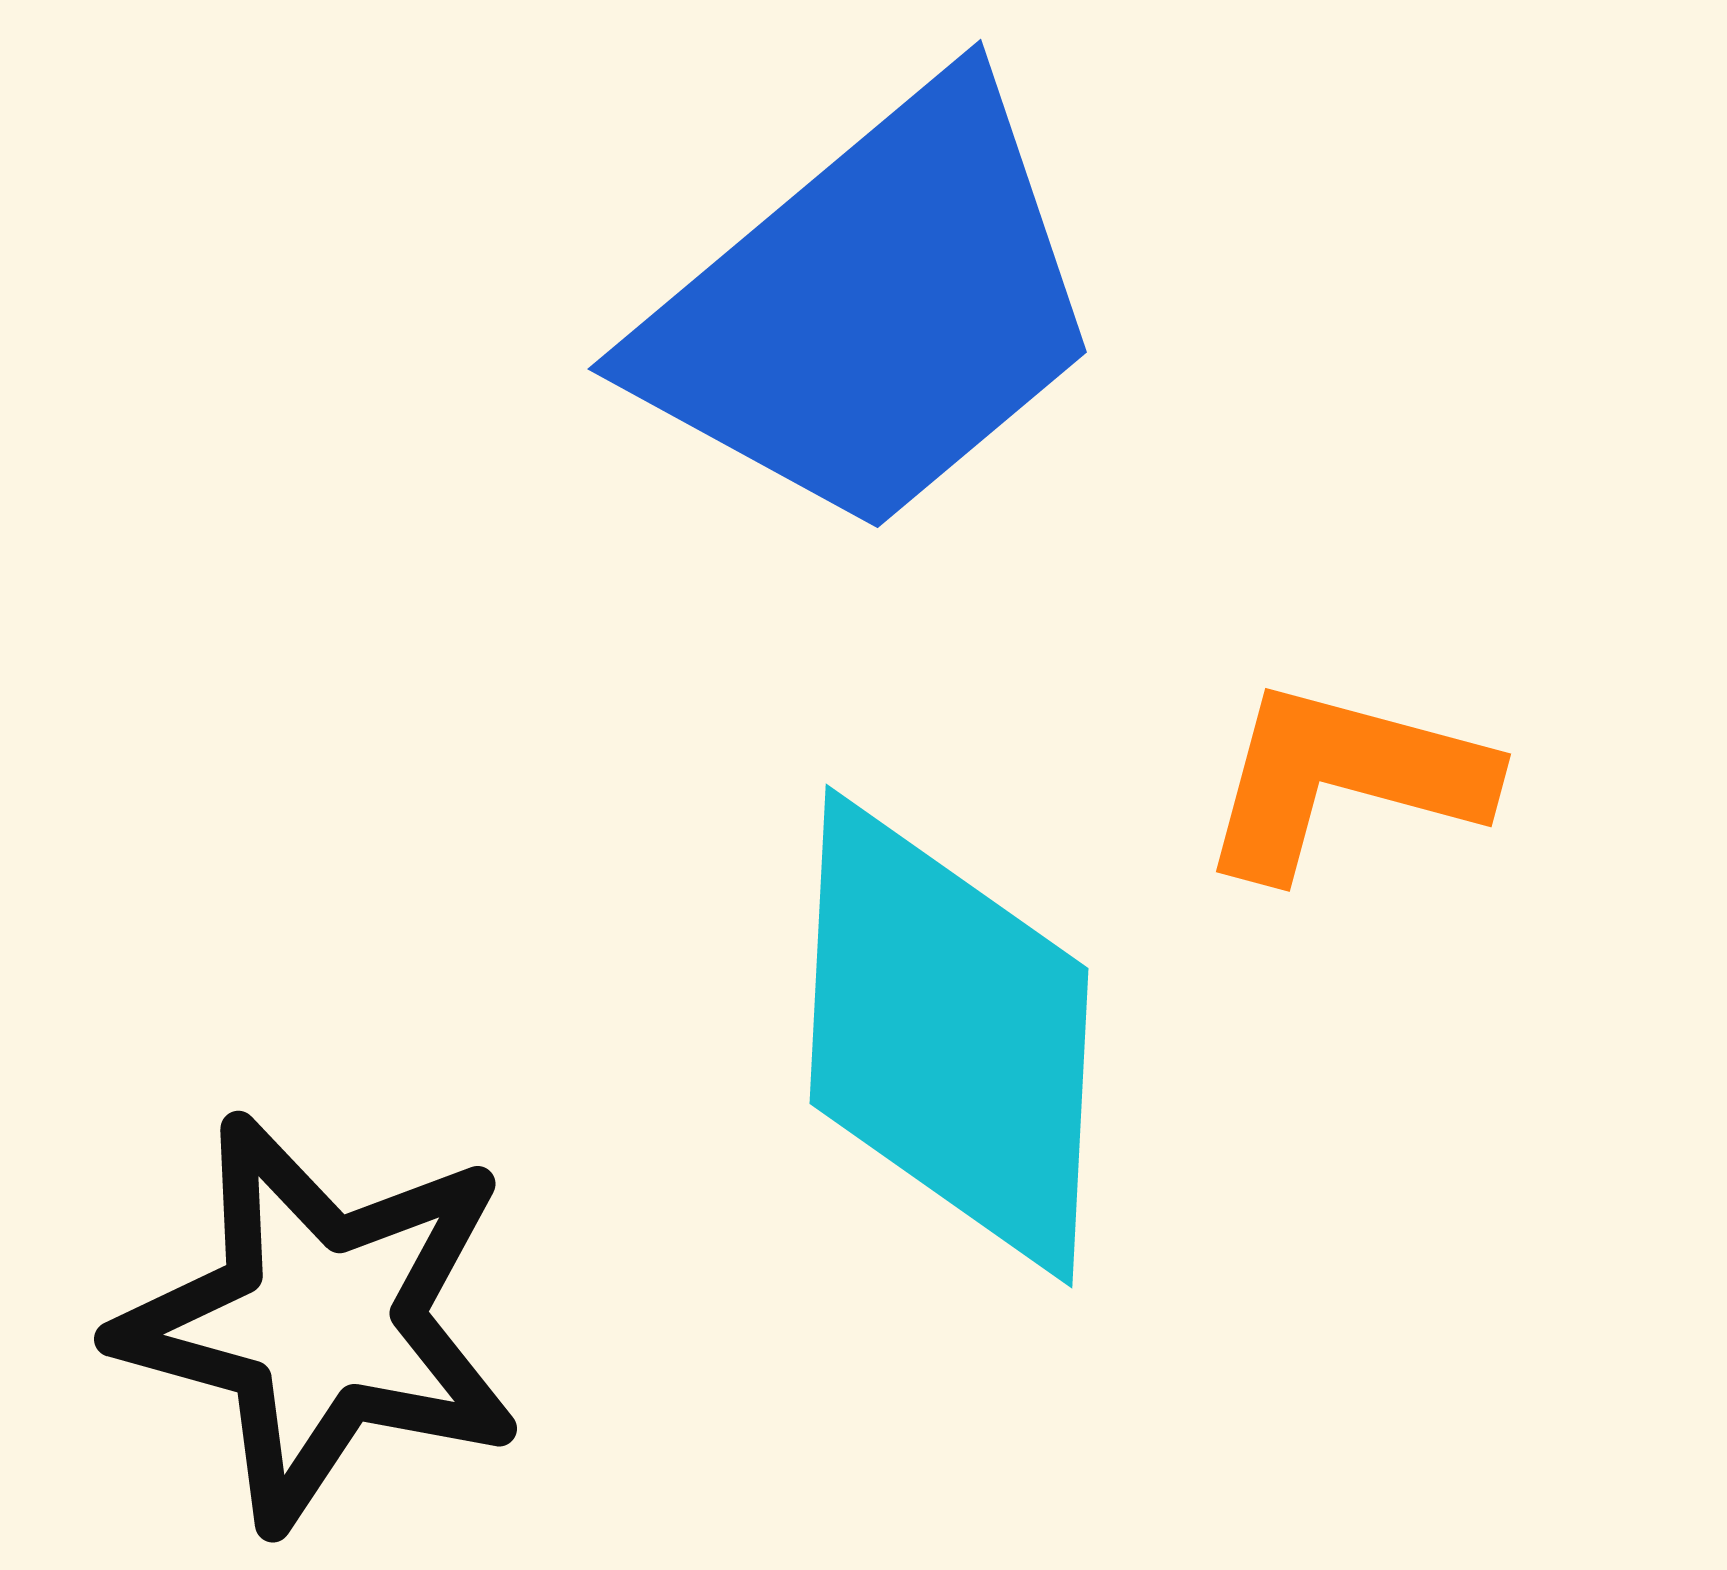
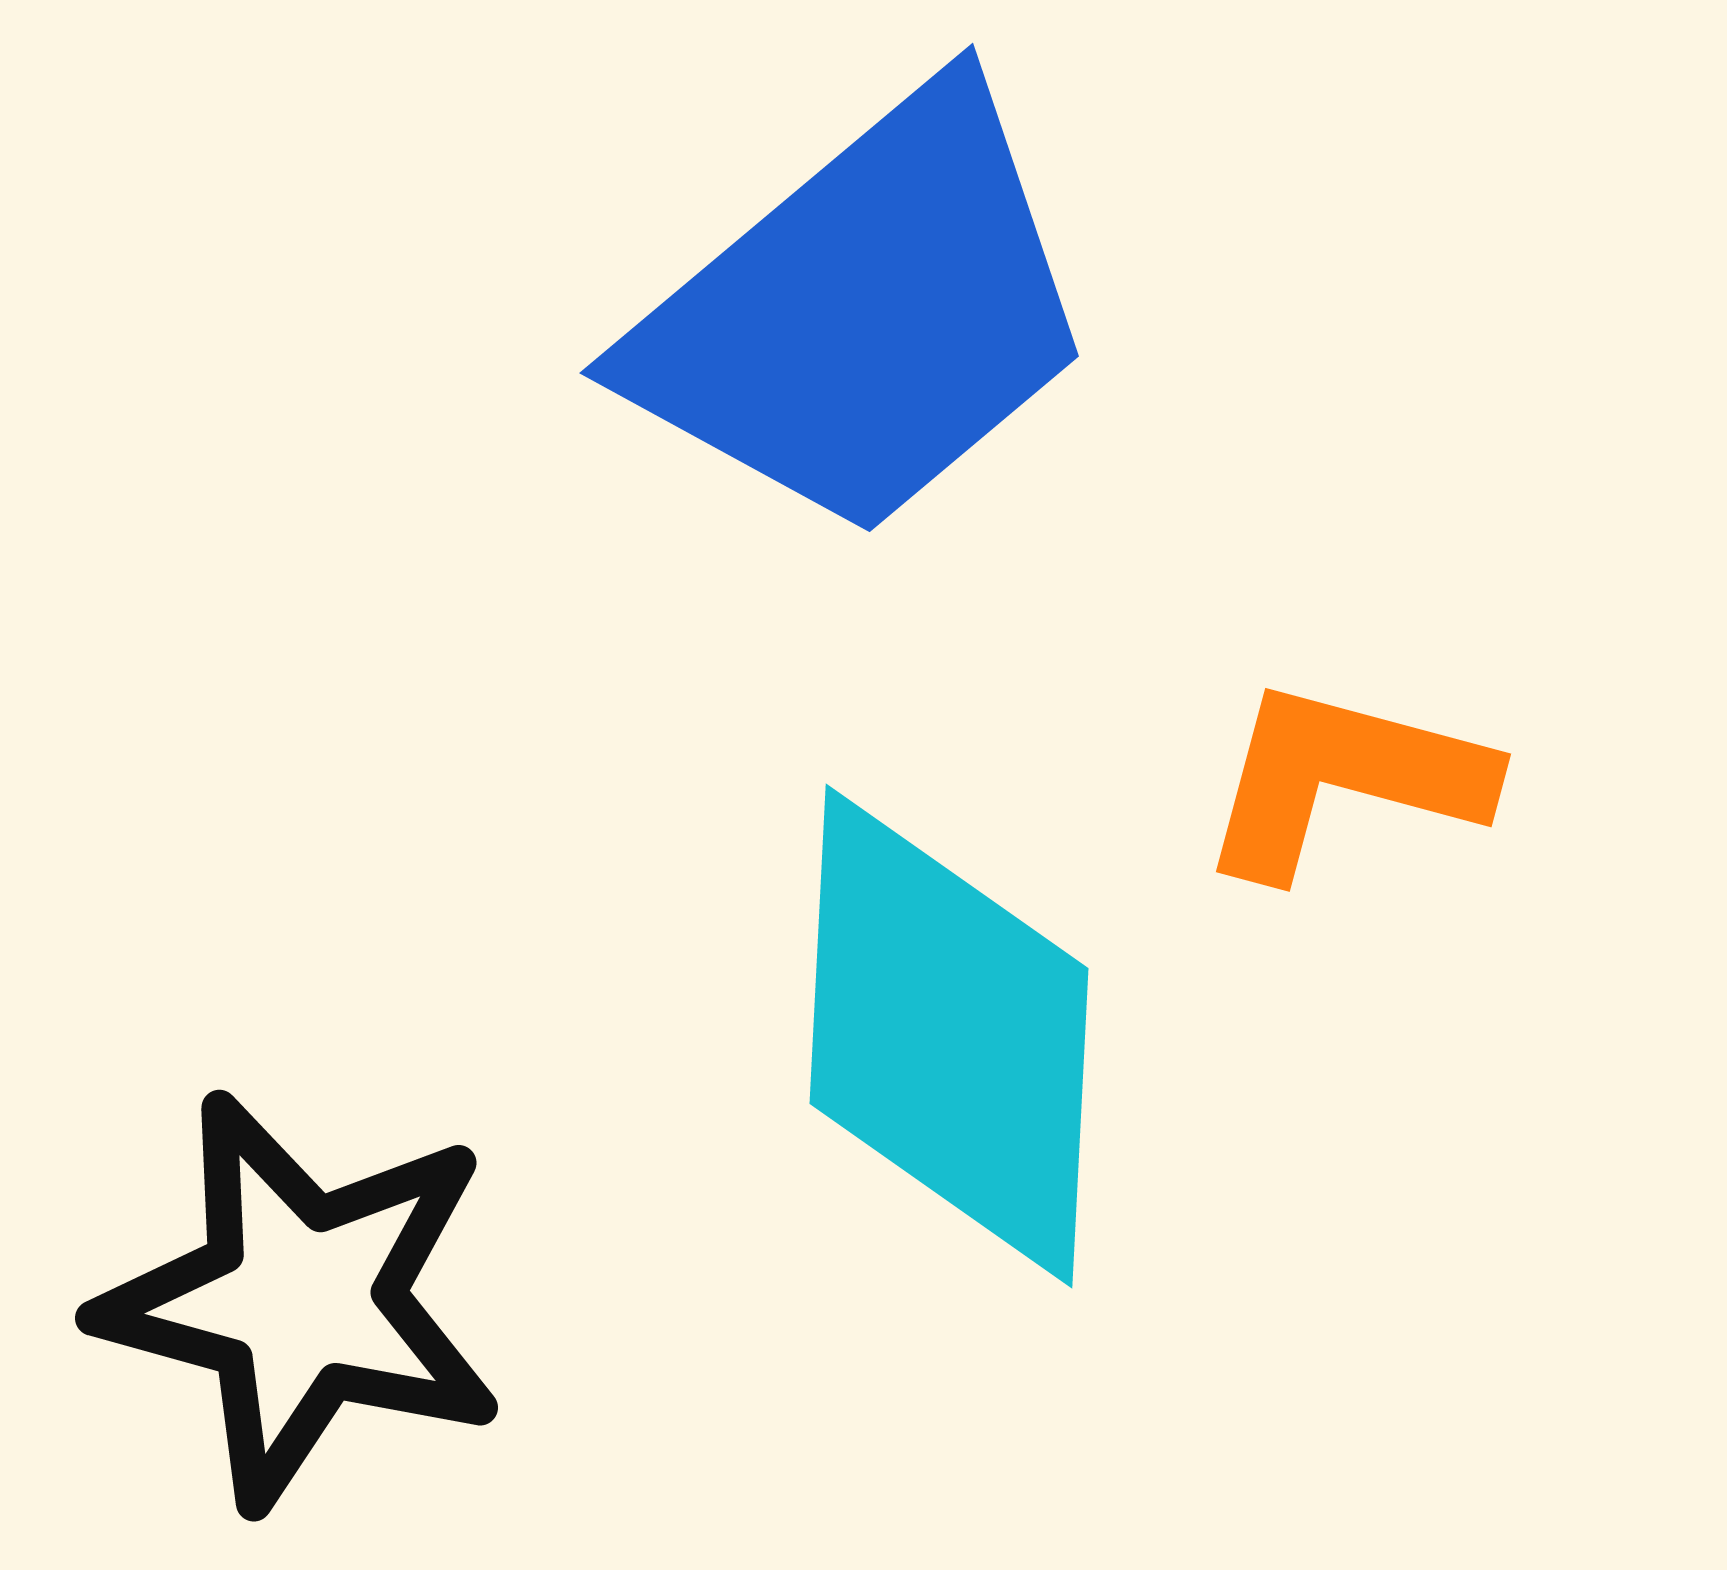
blue trapezoid: moved 8 px left, 4 px down
black star: moved 19 px left, 21 px up
